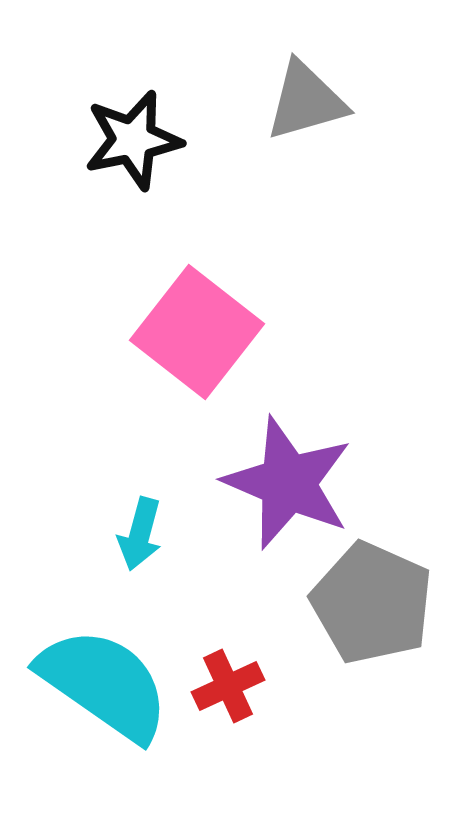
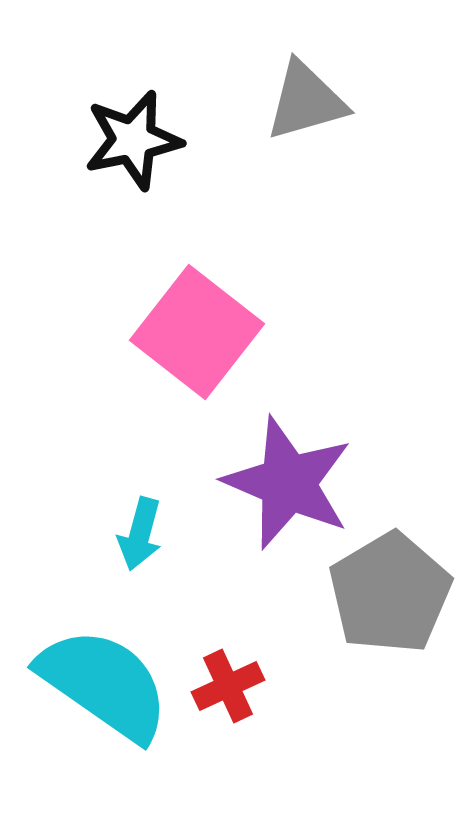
gray pentagon: moved 18 px right, 10 px up; rotated 17 degrees clockwise
